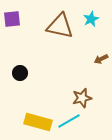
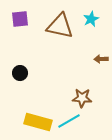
purple square: moved 8 px right
brown arrow: rotated 24 degrees clockwise
brown star: rotated 18 degrees clockwise
